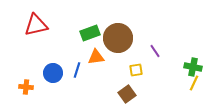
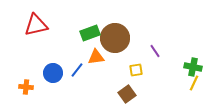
brown circle: moved 3 px left
blue line: rotated 21 degrees clockwise
